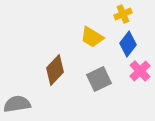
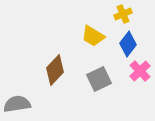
yellow trapezoid: moved 1 px right, 1 px up
